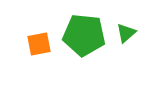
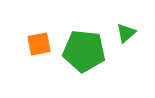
green pentagon: moved 16 px down
